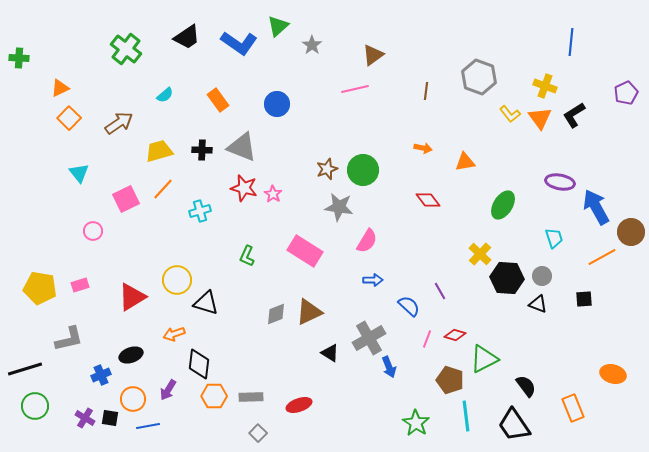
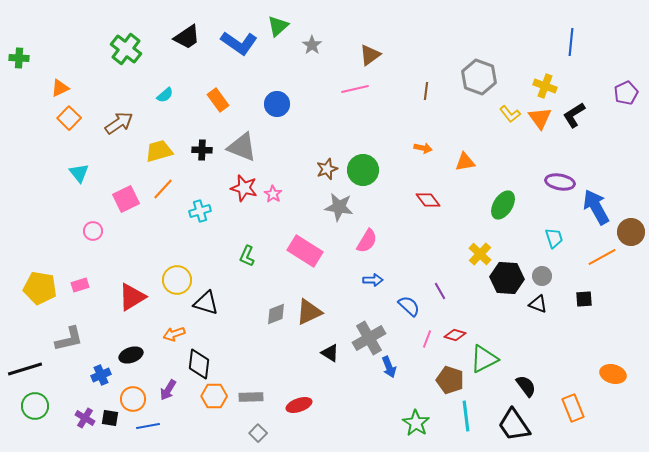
brown triangle at (373, 55): moved 3 px left
